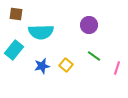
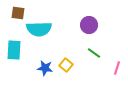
brown square: moved 2 px right, 1 px up
cyan semicircle: moved 2 px left, 3 px up
cyan rectangle: rotated 36 degrees counterclockwise
green line: moved 3 px up
blue star: moved 3 px right, 2 px down; rotated 21 degrees clockwise
